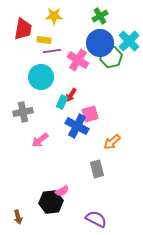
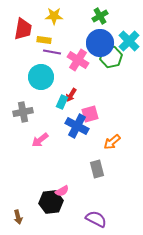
purple line: moved 1 px down; rotated 18 degrees clockwise
